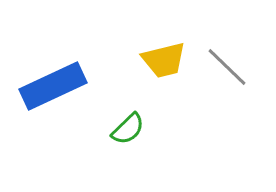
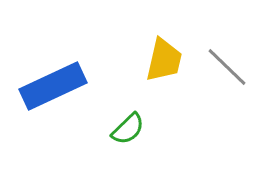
yellow trapezoid: rotated 63 degrees counterclockwise
